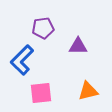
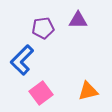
purple triangle: moved 26 px up
pink square: rotated 30 degrees counterclockwise
